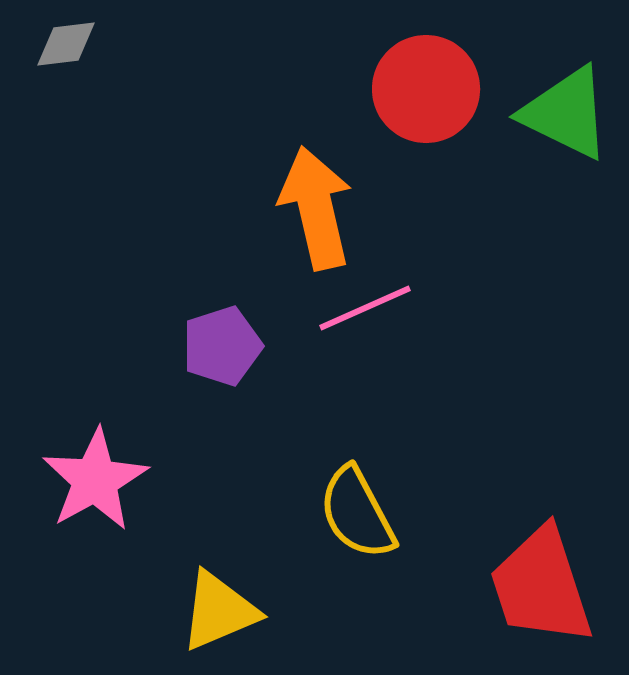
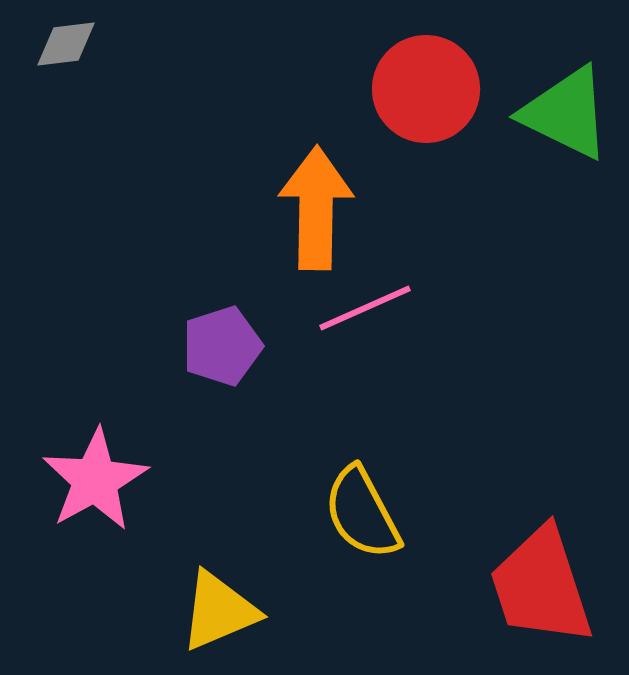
orange arrow: rotated 14 degrees clockwise
yellow semicircle: moved 5 px right
